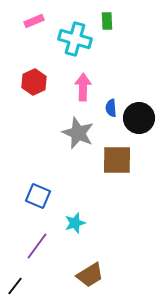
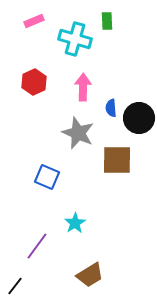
blue square: moved 9 px right, 19 px up
cyan star: rotated 15 degrees counterclockwise
